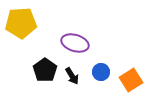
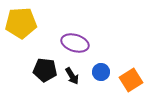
black pentagon: rotated 30 degrees counterclockwise
